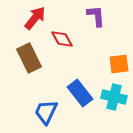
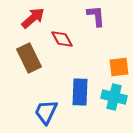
red arrow: moved 2 px left; rotated 10 degrees clockwise
orange square: moved 3 px down
blue rectangle: moved 1 px up; rotated 40 degrees clockwise
